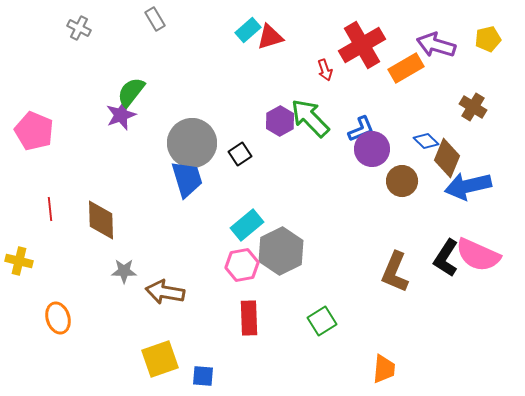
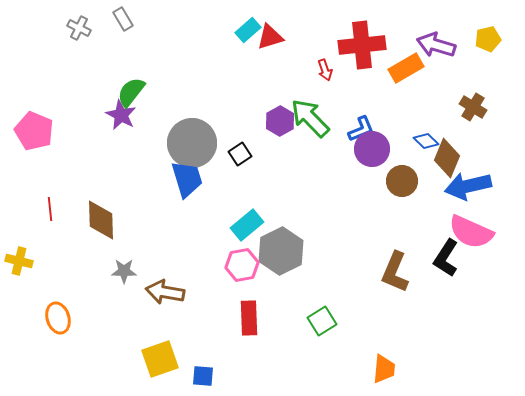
gray rectangle at (155, 19): moved 32 px left
red cross at (362, 45): rotated 24 degrees clockwise
purple star at (121, 115): rotated 24 degrees counterclockwise
pink semicircle at (478, 255): moved 7 px left, 23 px up
